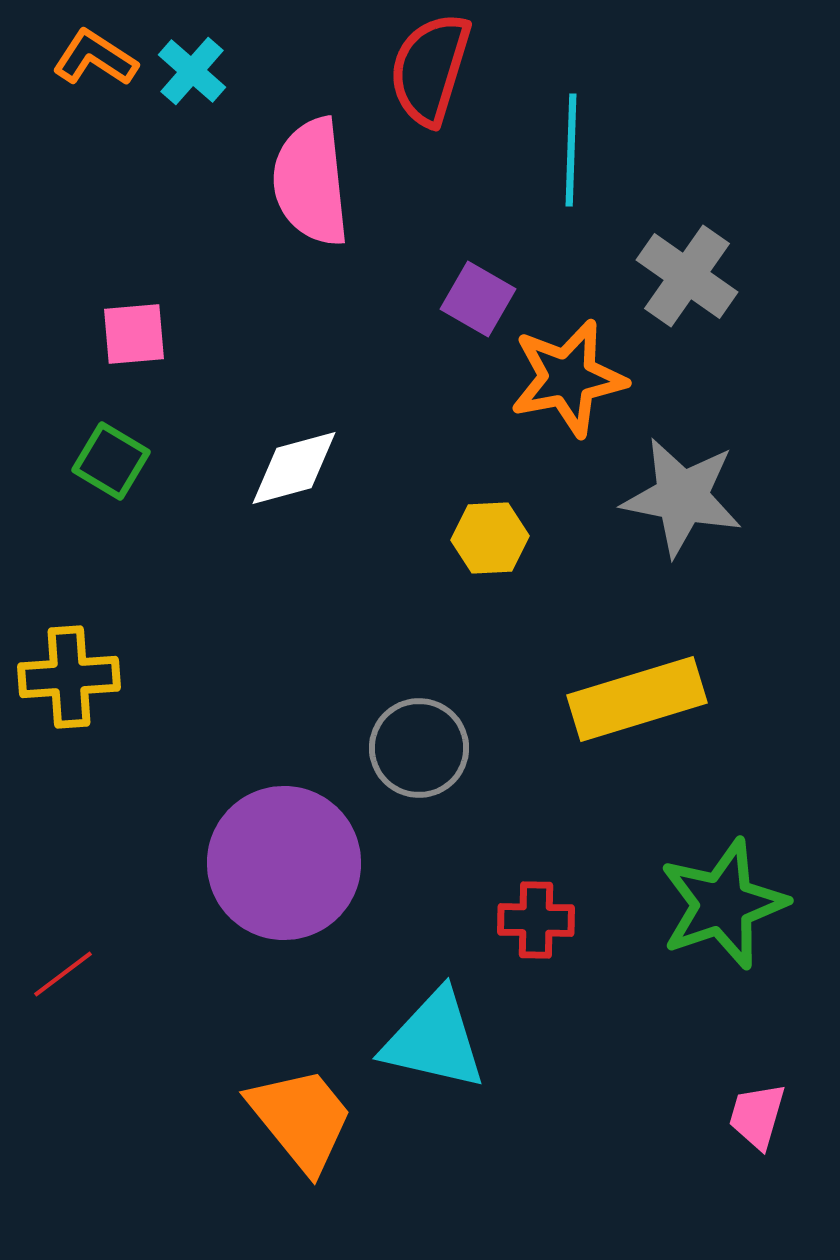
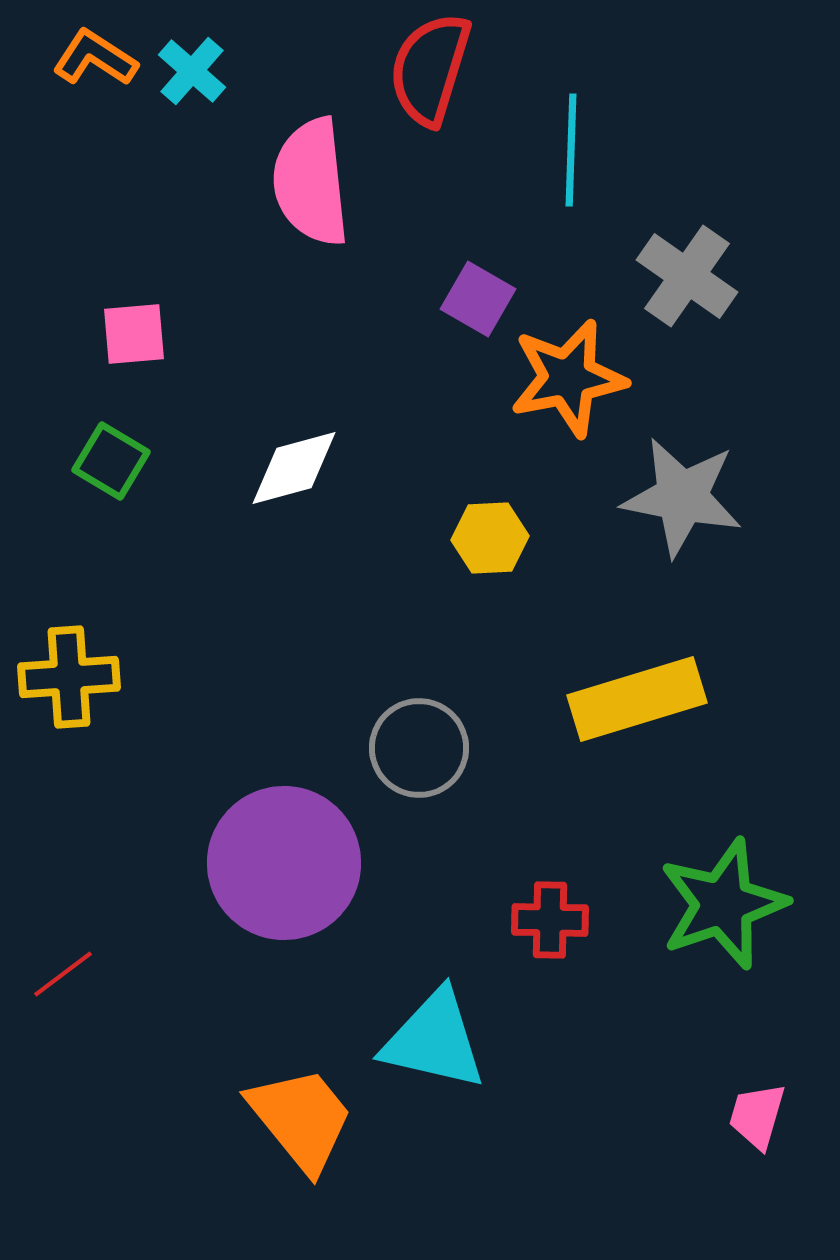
red cross: moved 14 px right
